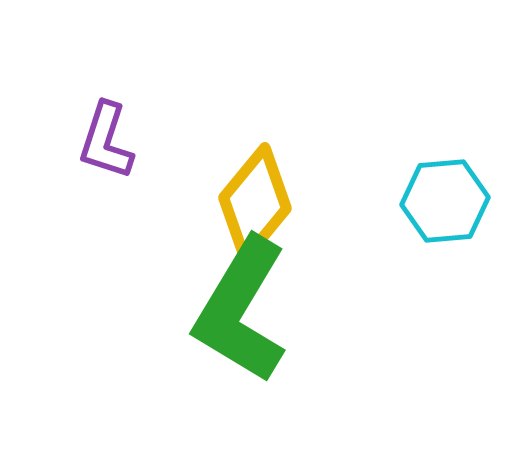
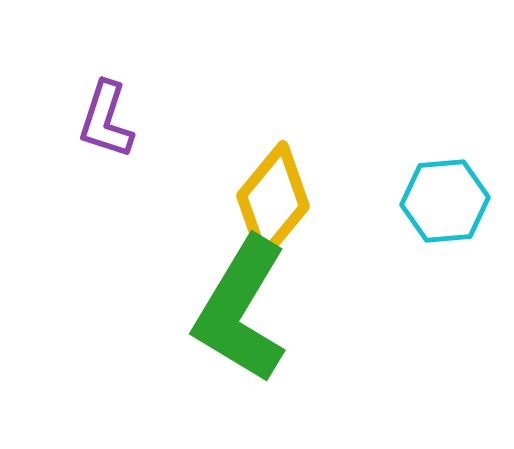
purple L-shape: moved 21 px up
yellow diamond: moved 18 px right, 2 px up
